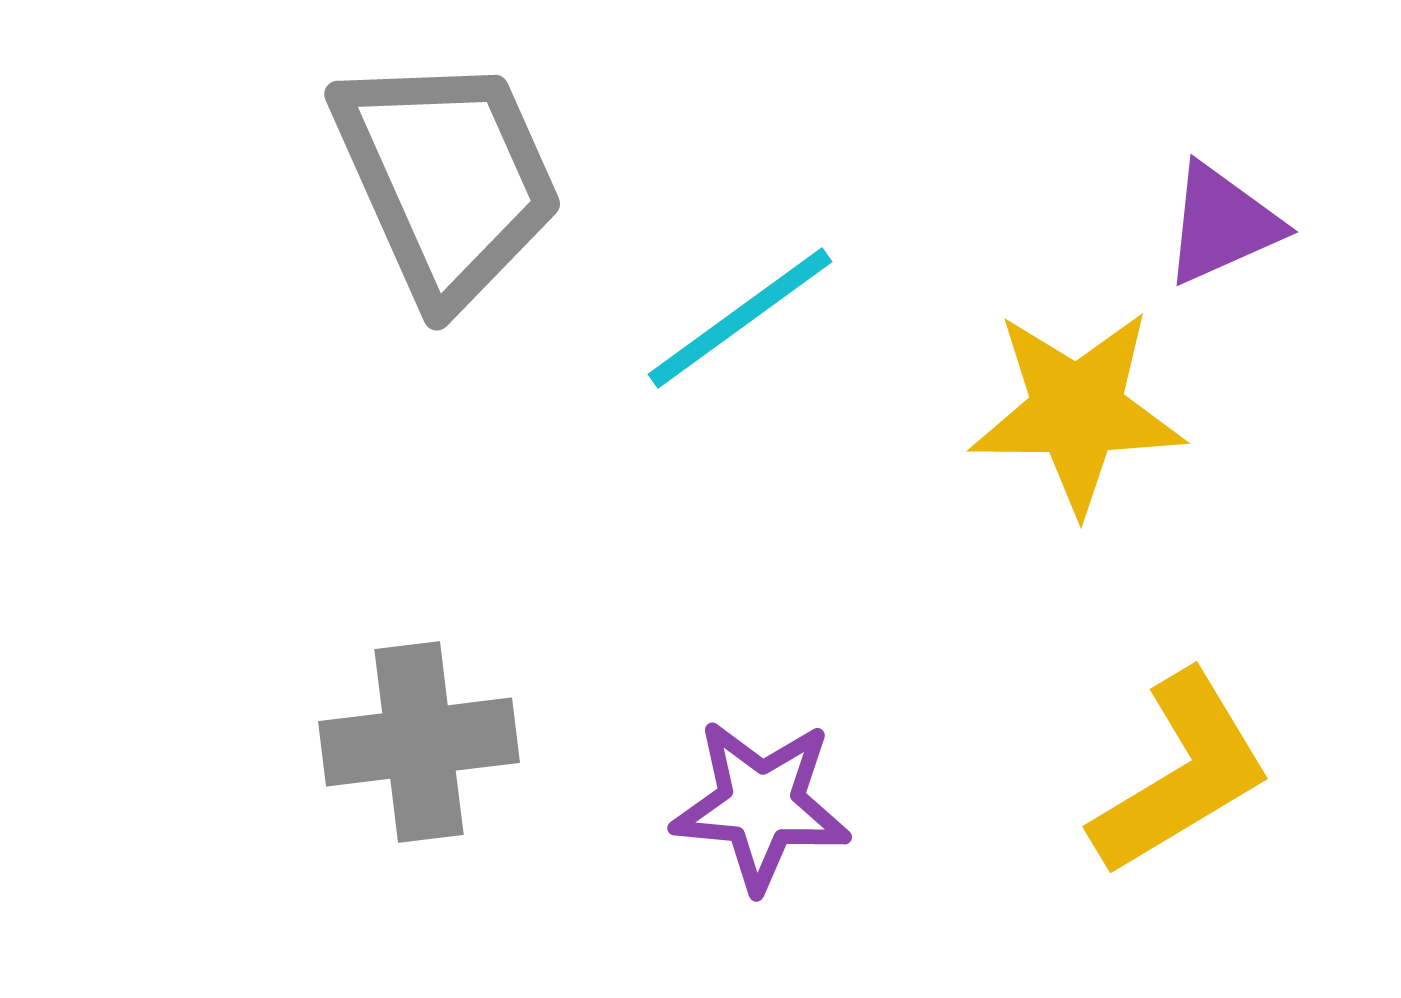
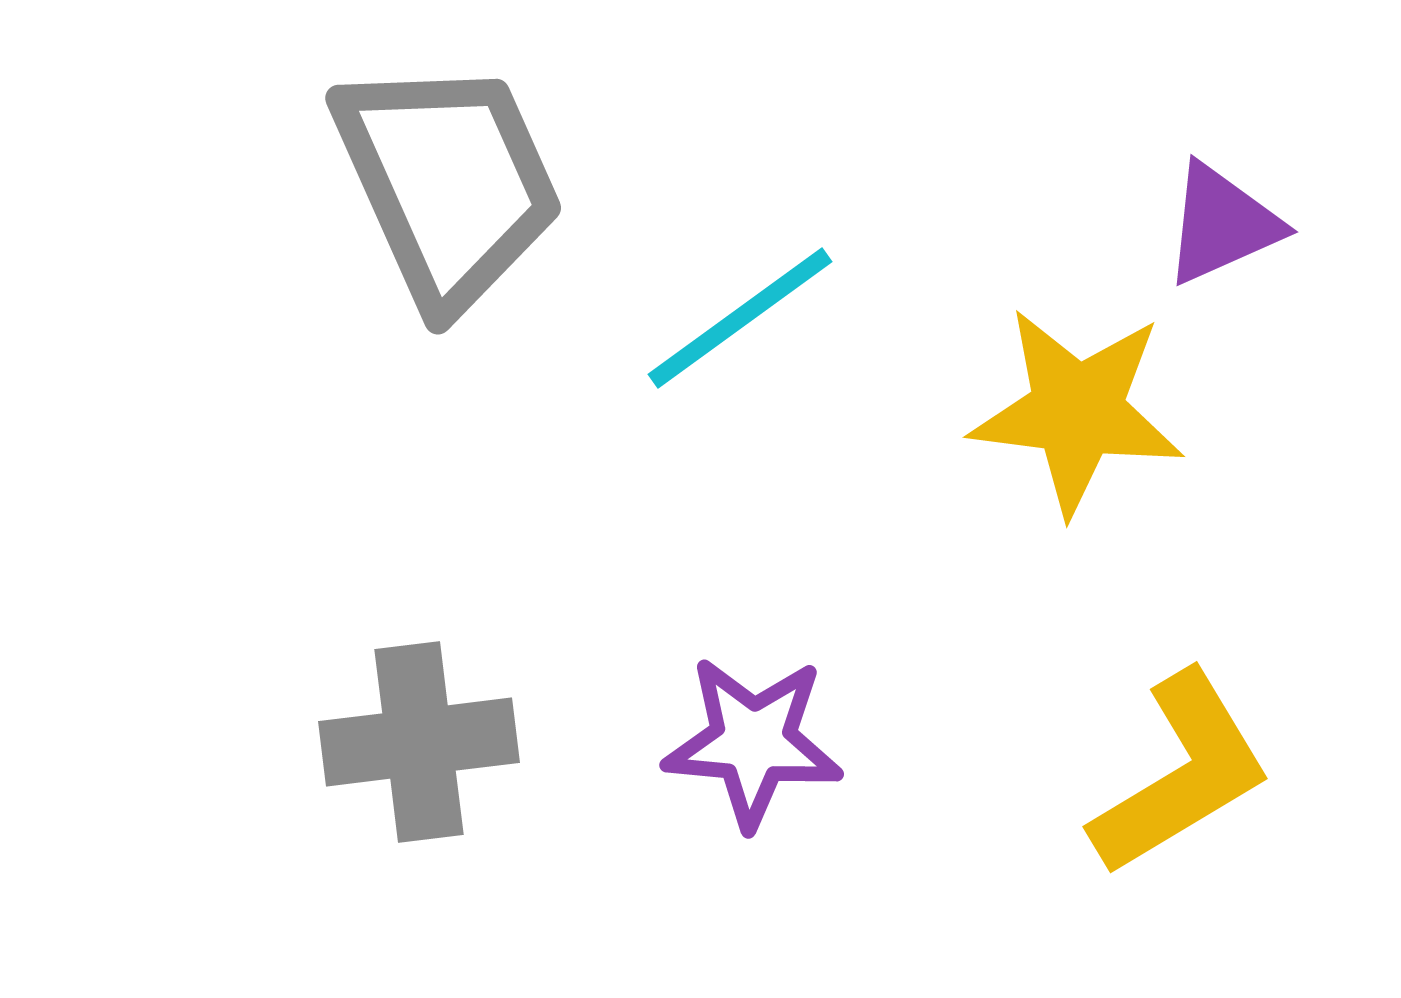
gray trapezoid: moved 1 px right, 4 px down
yellow star: rotated 7 degrees clockwise
purple star: moved 8 px left, 63 px up
